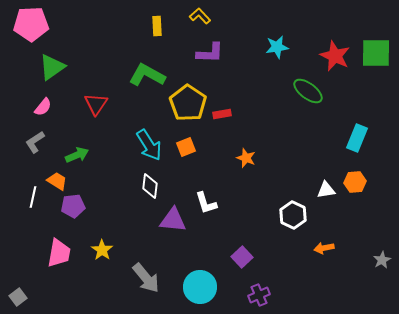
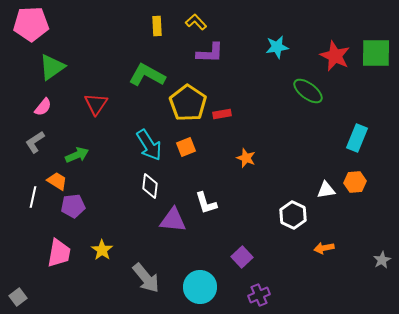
yellow L-shape: moved 4 px left, 6 px down
